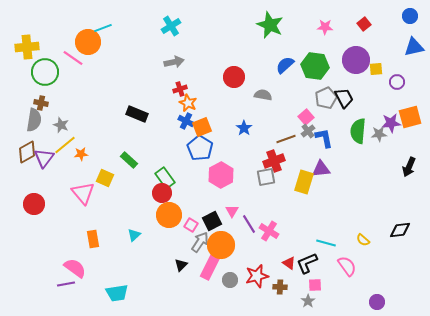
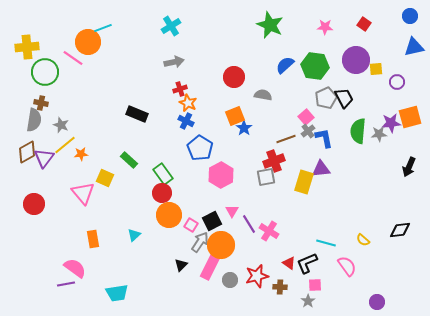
red square at (364, 24): rotated 16 degrees counterclockwise
orange square at (202, 127): moved 33 px right, 11 px up
green rectangle at (165, 178): moved 2 px left, 4 px up
